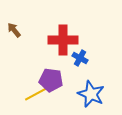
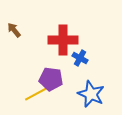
purple pentagon: moved 1 px up
